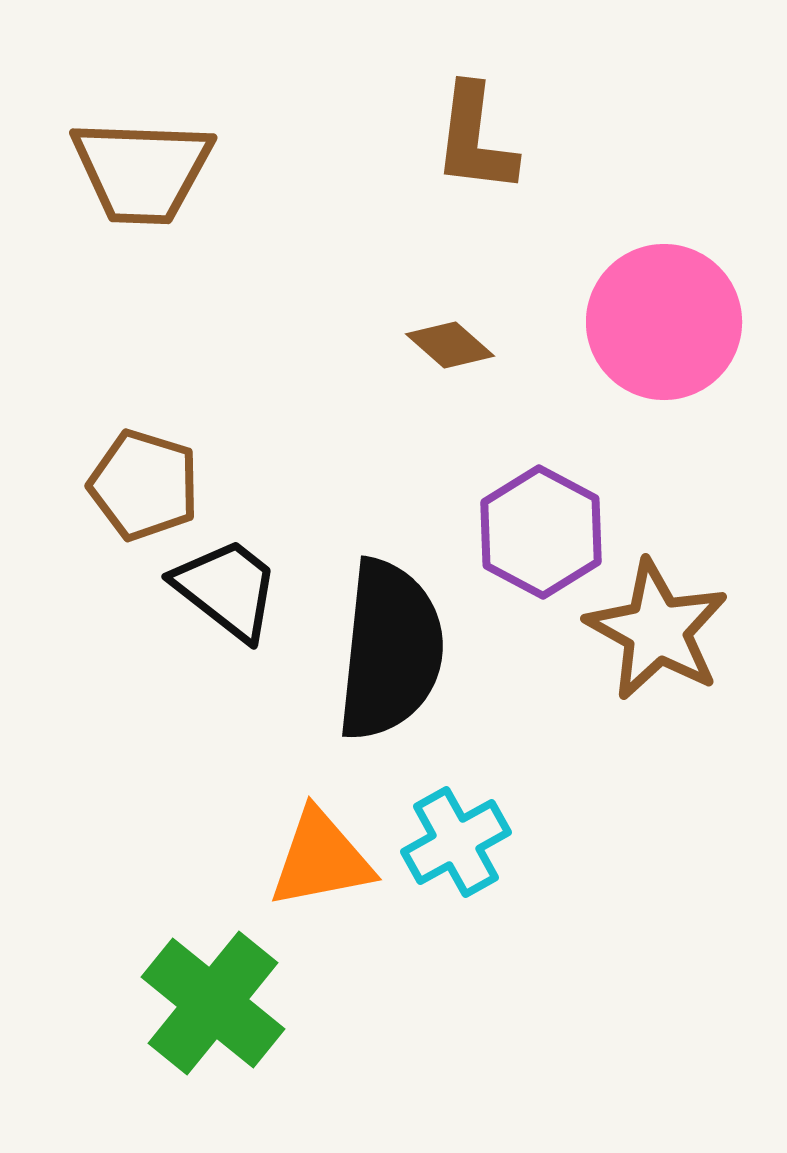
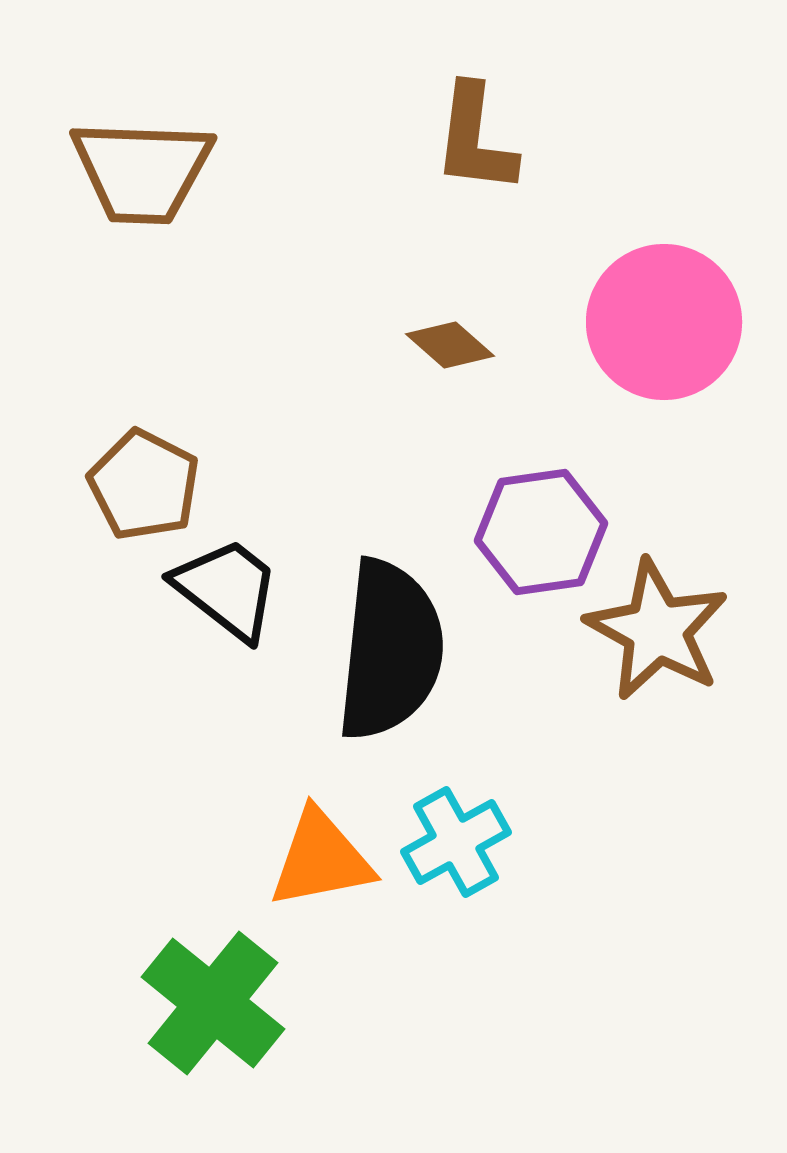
brown pentagon: rotated 10 degrees clockwise
purple hexagon: rotated 24 degrees clockwise
